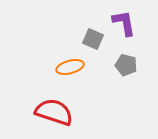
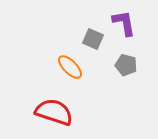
orange ellipse: rotated 60 degrees clockwise
